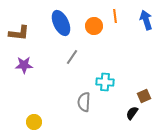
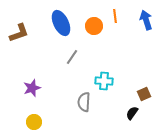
brown L-shape: rotated 25 degrees counterclockwise
purple star: moved 8 px right, 23 px down; rotated 18 degrees counterclockwise
cyan cross: moved 1 px left, 1 px up
brown square: moved 2 px up
